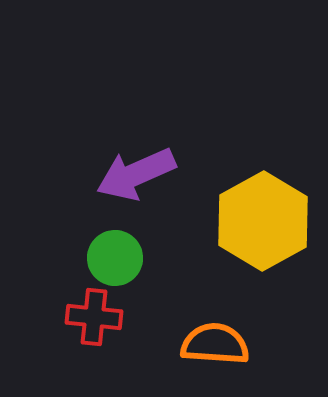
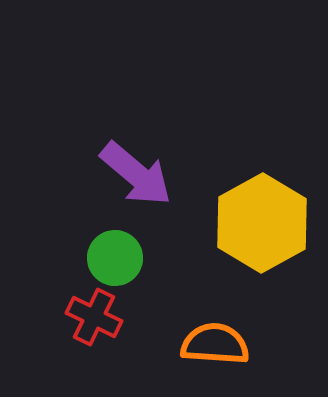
purple arrow: rotated 116 degrees counterclockwise
yellow hexagon: moved 1 px left, 2 px down
red cross: rotated 20 degrees clockwise
